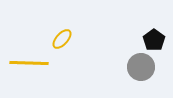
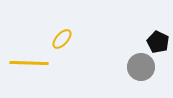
black pentagon: moved 4 px right, 2 px down; rotated 10 degrees counterclockwise
